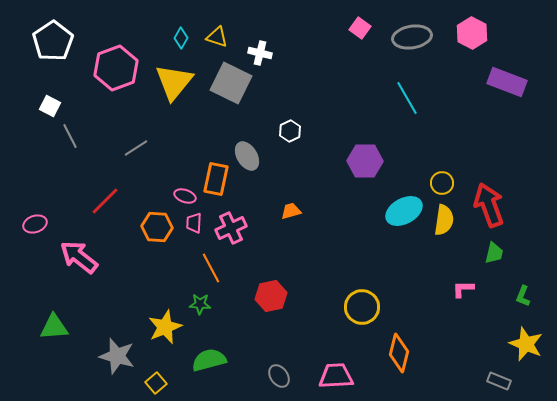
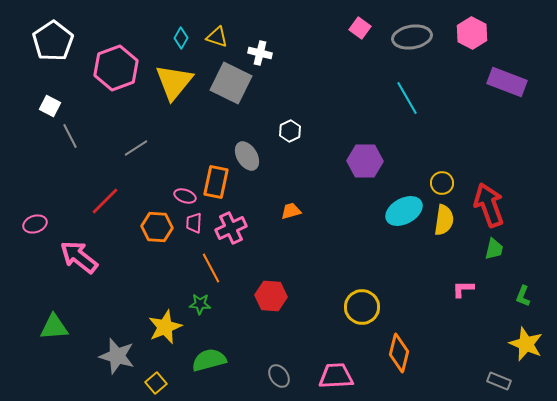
orange rectangle at (216, 179): moved 3 px down
green trapezoid at (494, 253): moved 4 px up
red hexagon at (271, 296): rotated 16 degrees clockwise
